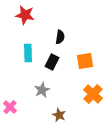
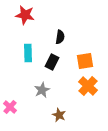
orange cross: moved 5 px left, 8 px up
